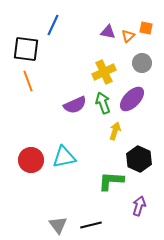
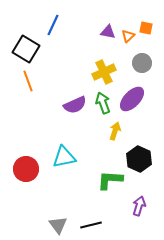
black square: rotated 24 degrees clockwise
red circle: moved 5 px left, 9 px down
green L-shape: moved 1 px left, 1 px up
